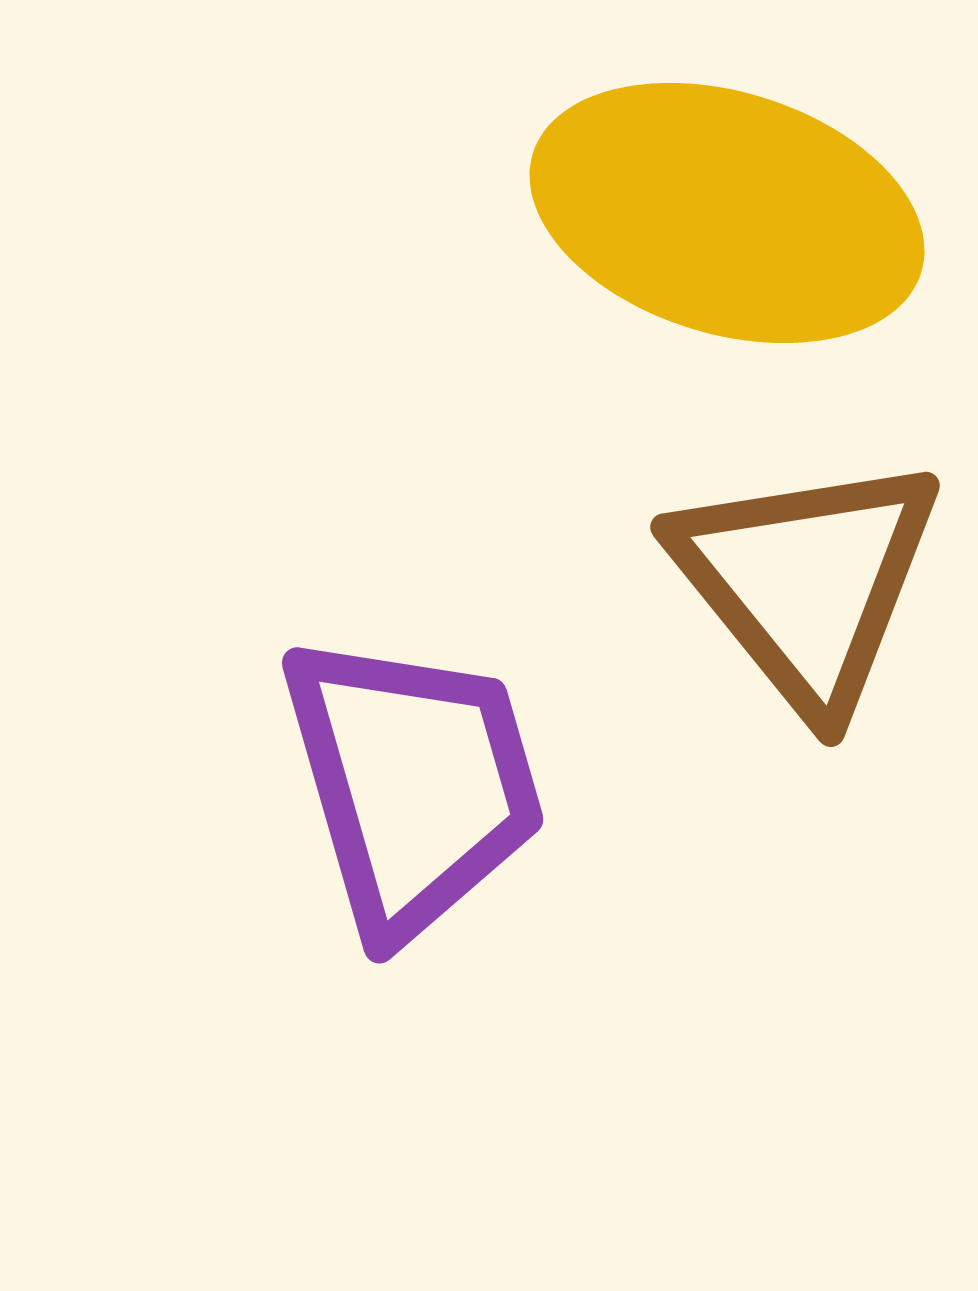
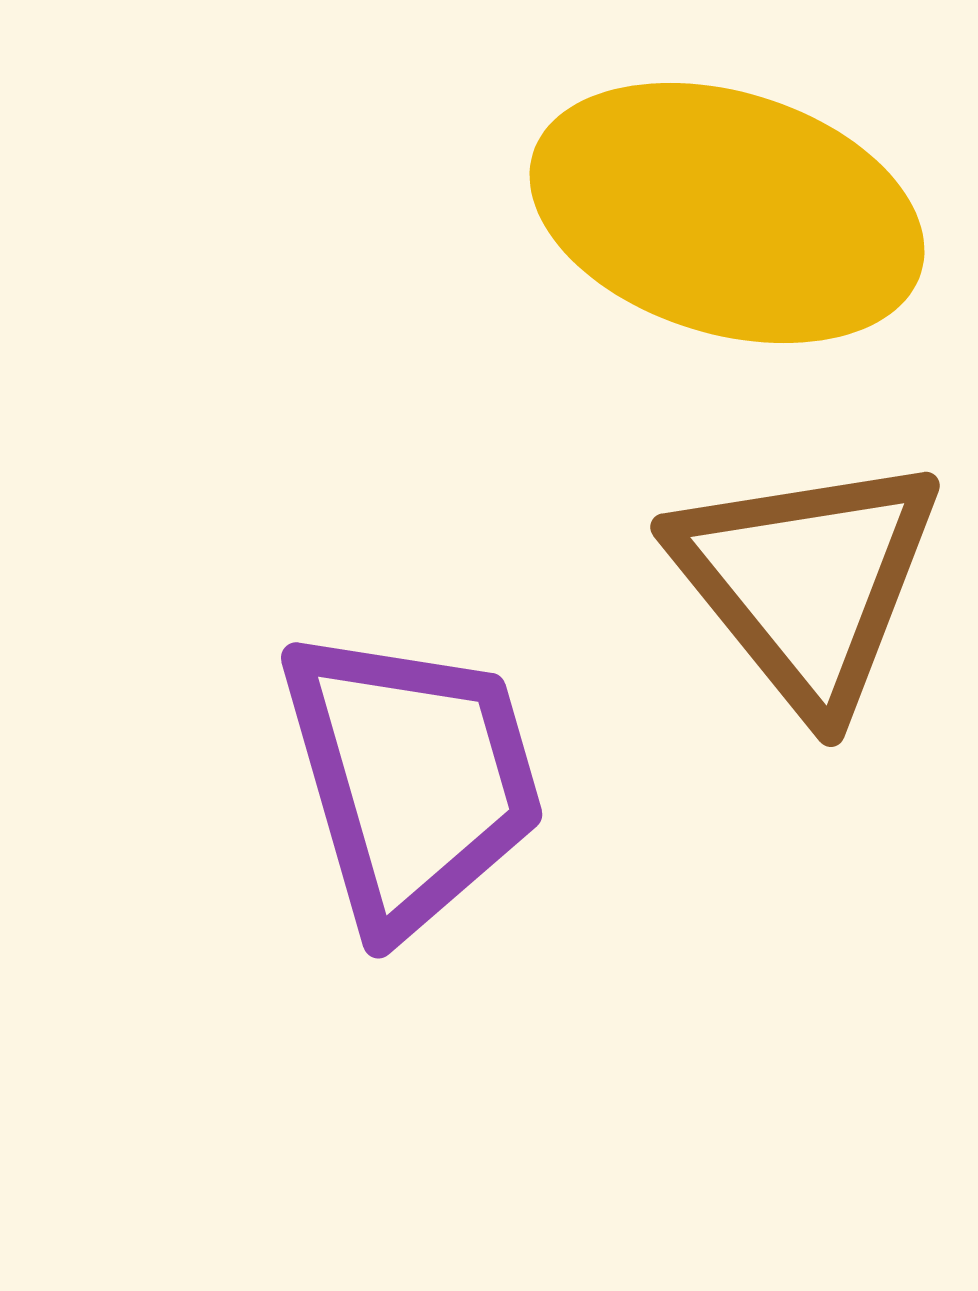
purple trapezoid: moved 1 px left, 5 px up
